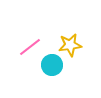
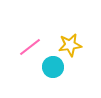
cyan circle: moved 1 px right, 2 px down
